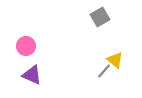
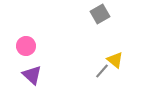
gray square: moved 3 px up
gray line: moved 2 px left
purple triangle: rotated 20 degrees clockwise
